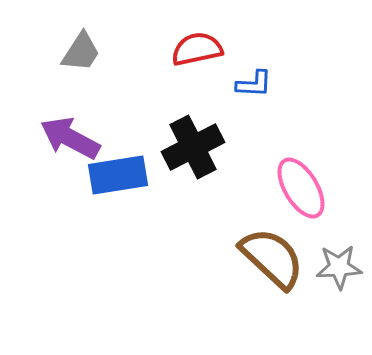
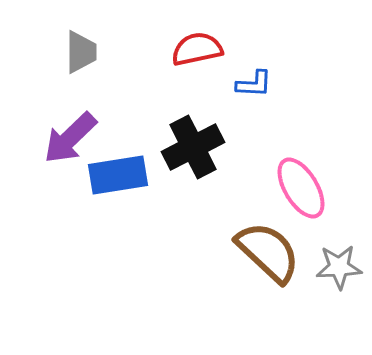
gray trapezoid: rotated 33 degrees counterclockwise
purple arrow: rotated 72 degrees counterclockwise
brown semicircle: moved 4 px left, 6 px up
